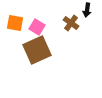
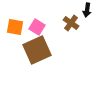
orange square: moved 4 px down
